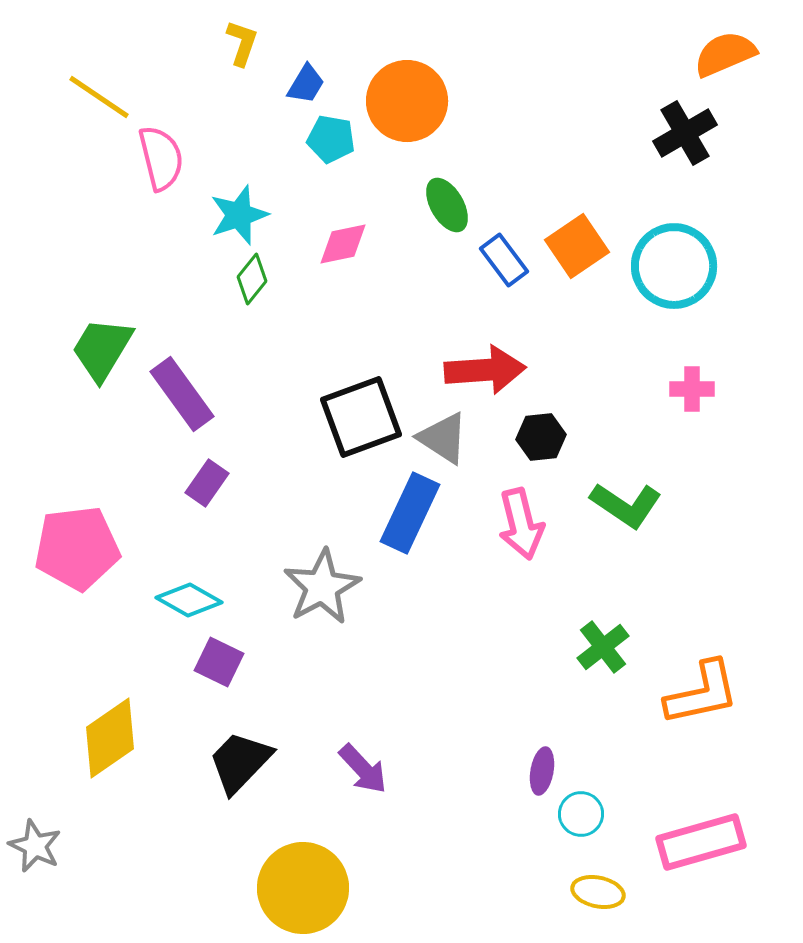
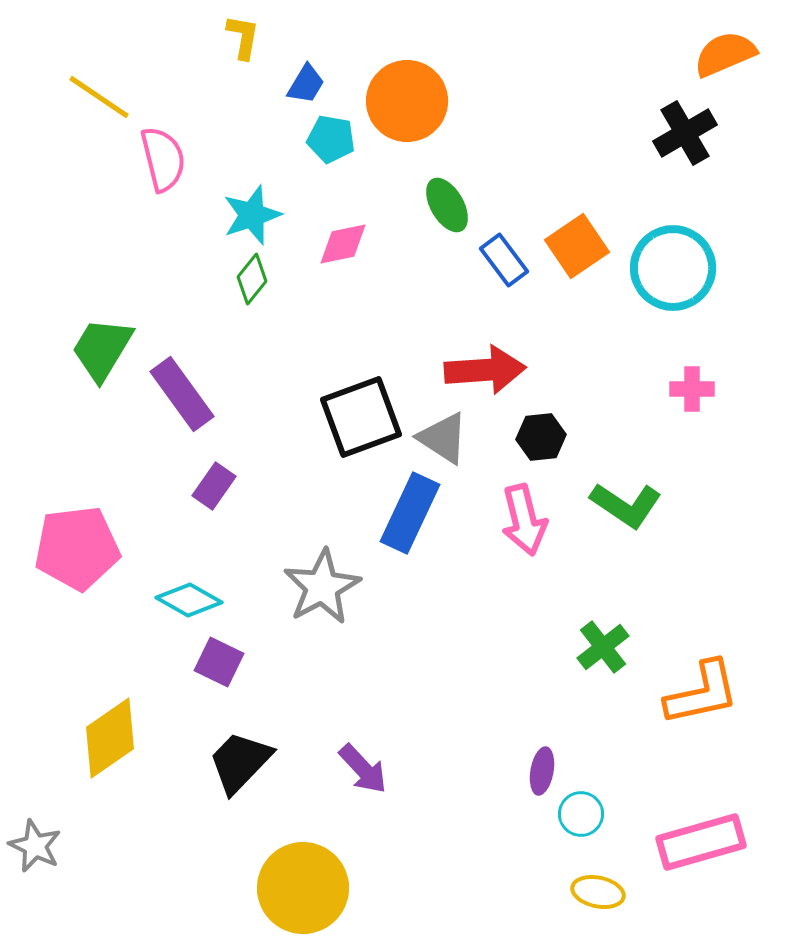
yellow L-shape at (242, 43): moved 1 px right, 6 px up; rotated 9 degrees counterclockwise
pink semicircle at (161, 158): moved 2 px right, 1 px down
cyan star at (239, 215): moved 13 px right
cyan circle at (674, 266): moved 1 px left, 2 px down
purple rectangle at (207, 483): moved 7 px right, 3 px down
pink arrow at (521, 524): moved 3 px right, 4 px up
